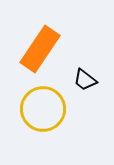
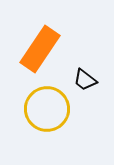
yellow circle: moved 4 px right
